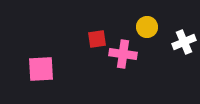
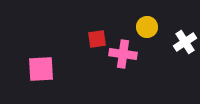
white cross: moved 1 px right; rotated 10 degrees counterclockwise
